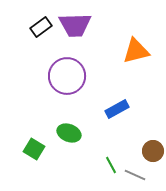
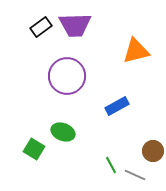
blue rectangle: moved 3 px up
green ellipse: moved 6 px left, 1 px up
